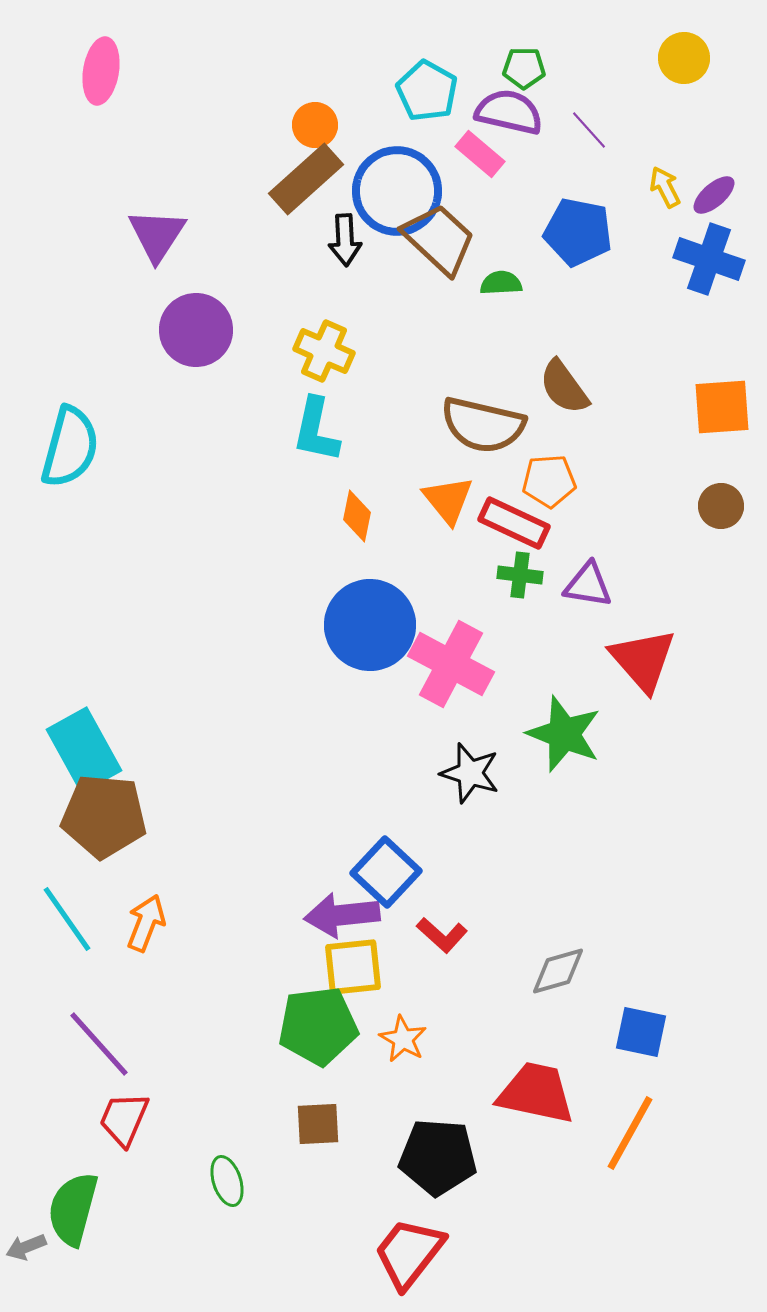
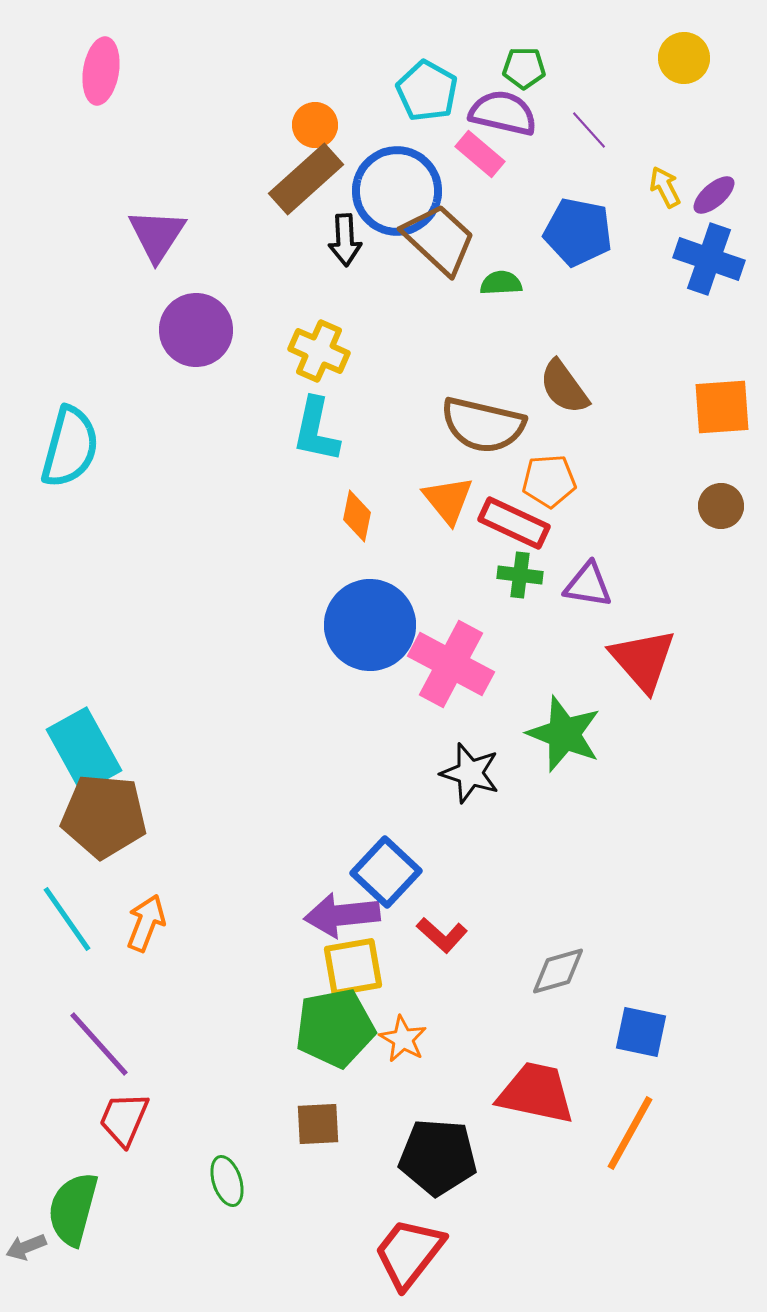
purple semicircle at (509, 112): moved 6 px left, 1 px down
yellow cross at (324, 351): moved 5 px left
yellow square at (353, 967): rotated 4 degrees counterclockwise
green pentagon at (318, 1026): moved 17 px right, 2 px down; rotated 4 degrees counterclockwise
